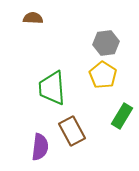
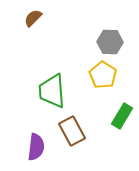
brown semicircle: rotated 48 degrees counterclockwise
gray hexagon: moved 4 px right, 1 px up; rotated 10 degrees clockwise
green trapezoid: moved 3 px down
purple semicircle: moved 4 px left
